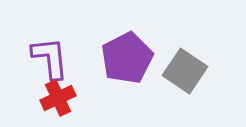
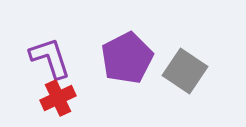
purple L-shape: rotated 12 degrees counterclockwise
